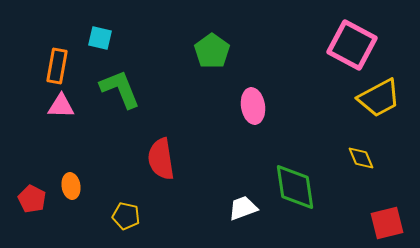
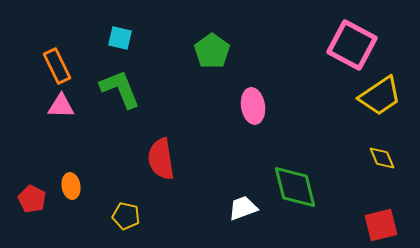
cyan square: moved 20 px right
orange rectangle: rotated 36 degrees counterclockwise
yellow trapezoid: moved 1 px right, 2 px up; rotated 6 degrees counterclockwise
yellow diamond: moved 21 px right
green diamond: rotated 6 degrees counterclockwise
red square: moved 6 px left, 2 px down
